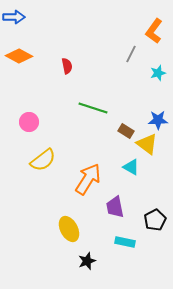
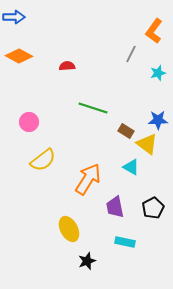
red semicircle: rotated 84 degrees counterclockwise
black pentagon: moved 2 px left, 12 px up
